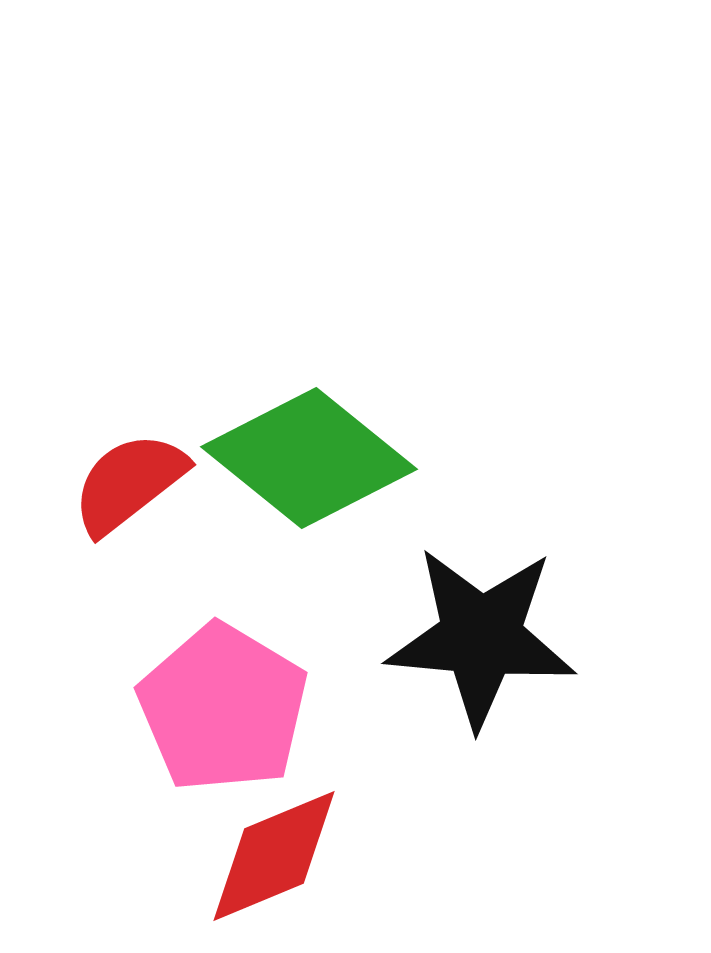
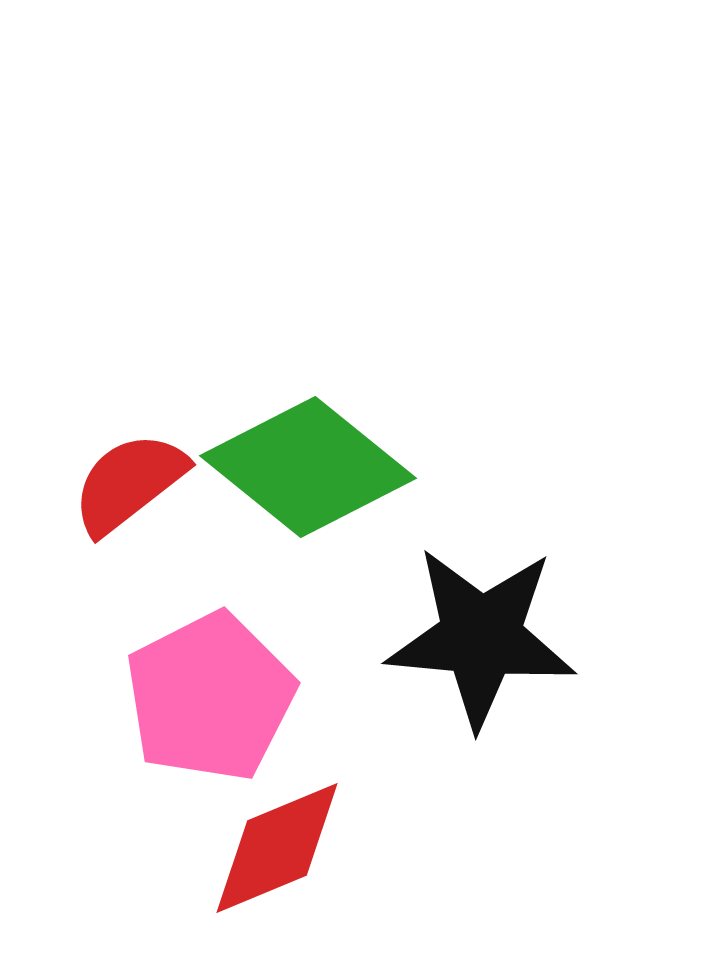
green diamond: moved 1 px left, 9 px down
pink pentagon: moved 13 px left, 11 px up; rotated 14 degrees clockwise
red diamond: moved 3 px right, 8 px up
